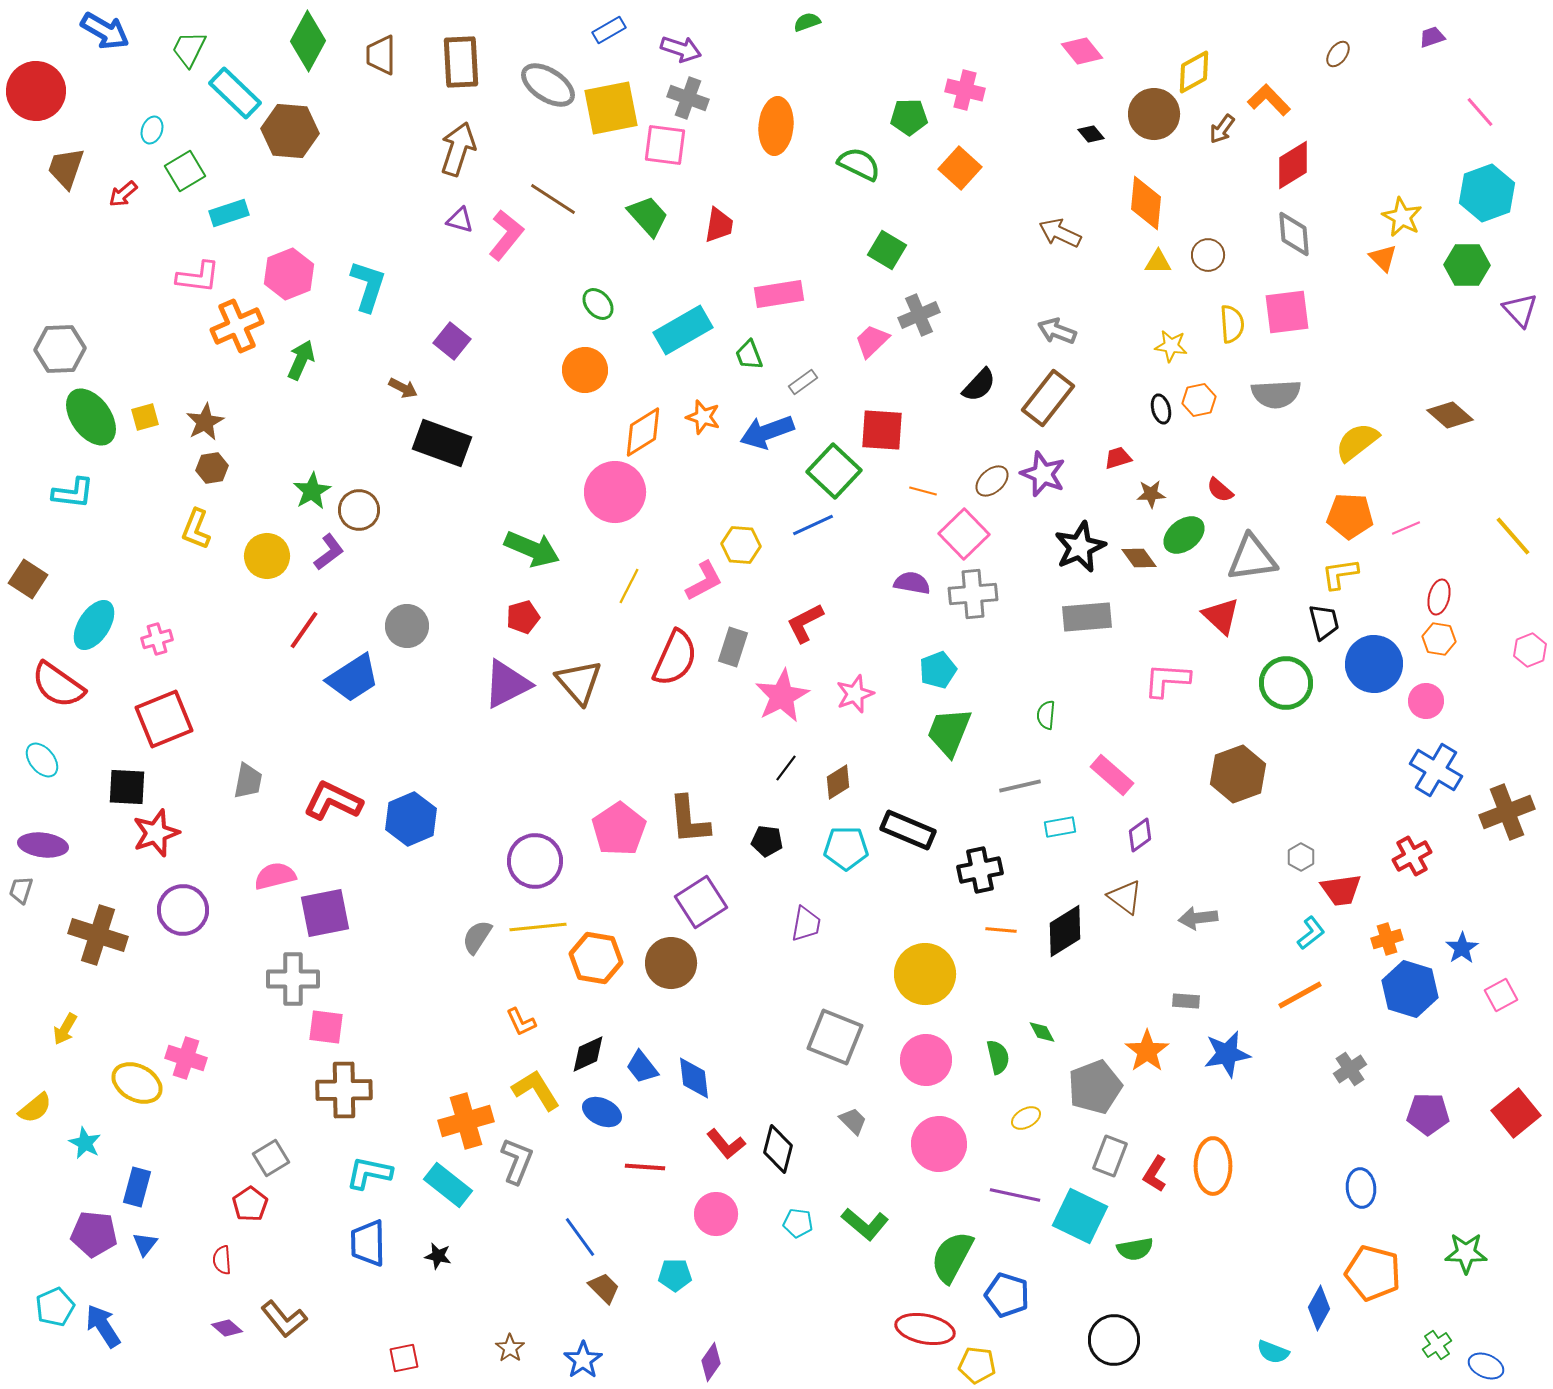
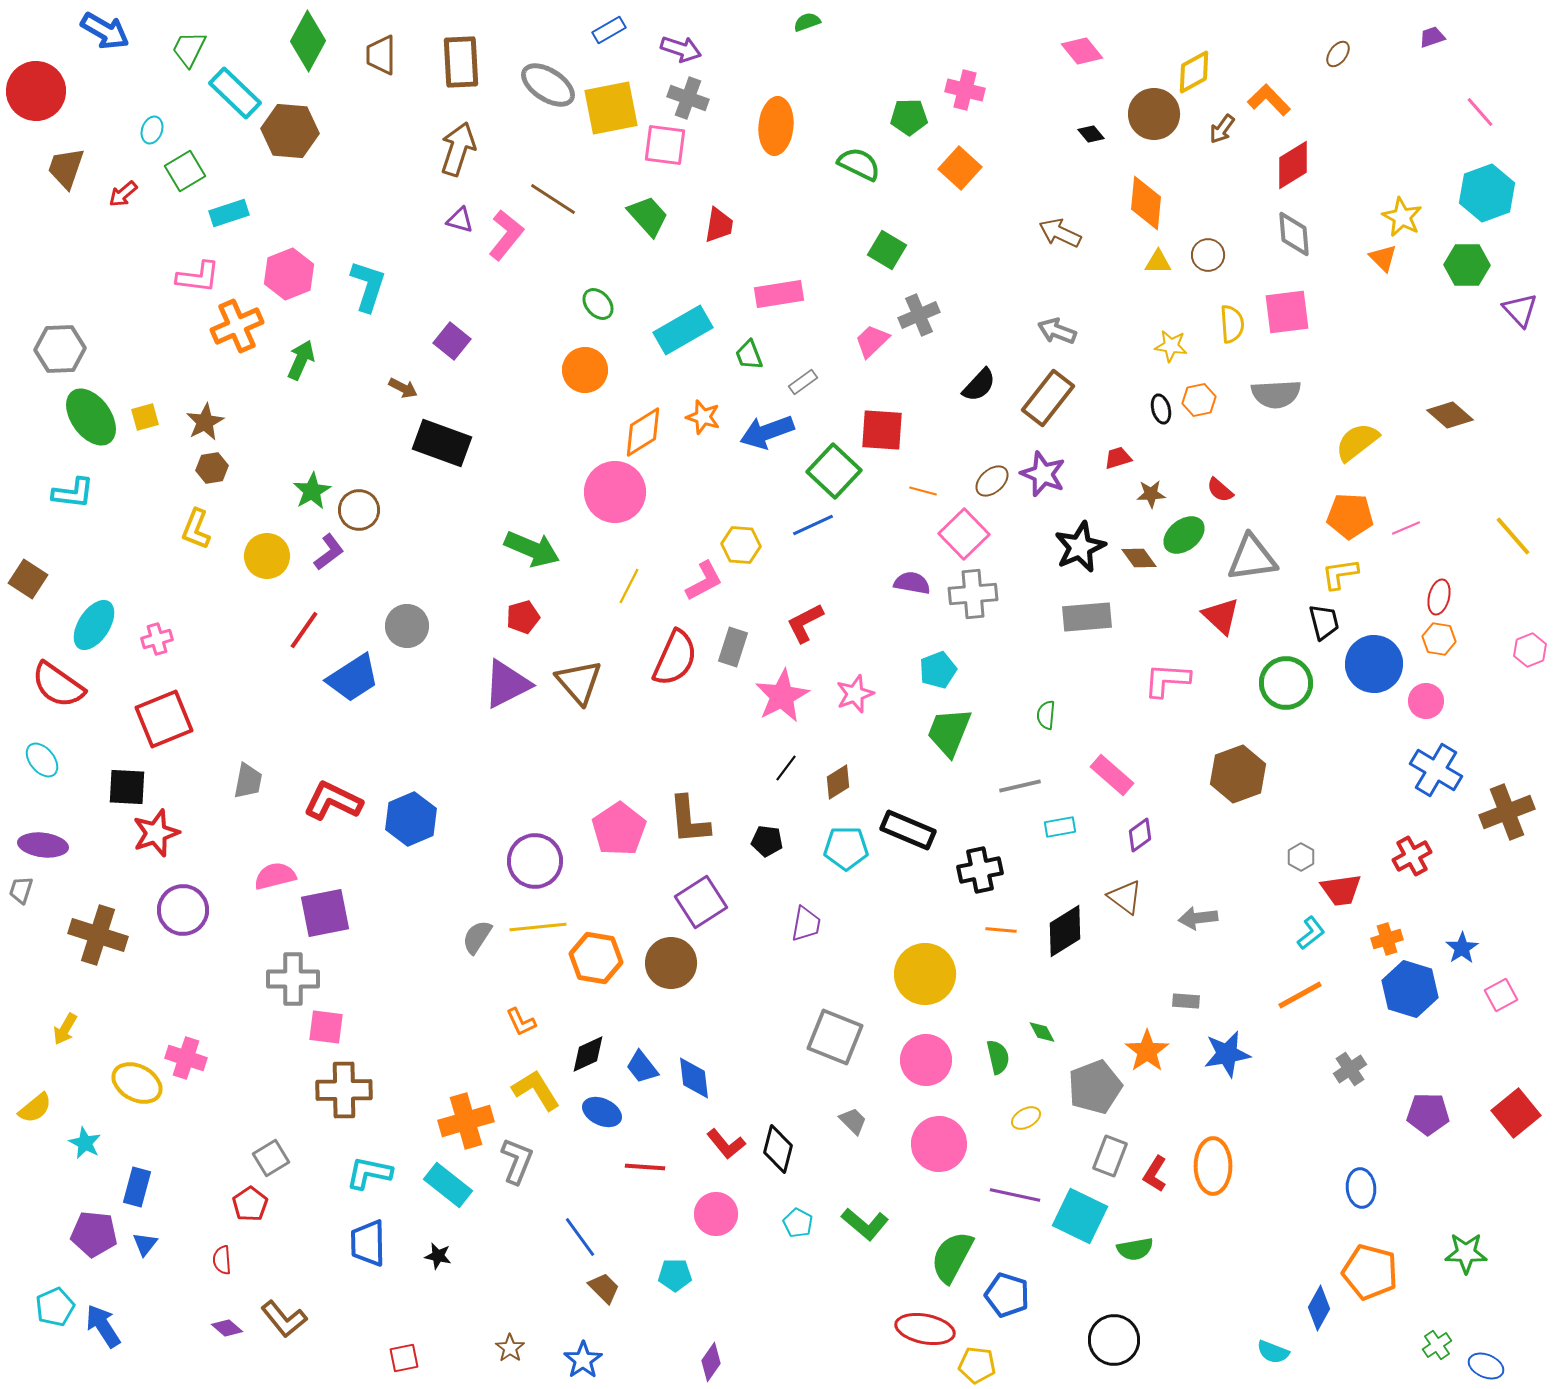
cyan pentagon at (798, 1223): rotated 20 degrees clockwise
orange pentagon at (1373, 1273): moved 3 px left, 1 px up
